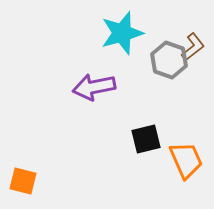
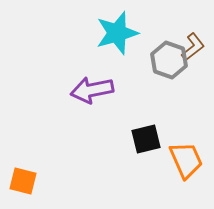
cyan star: moved 5 px left
purple arrow: moved 2 px left, 3 px down
